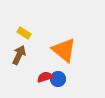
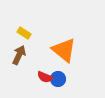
red semicircle: rotated 140 degrees counterclockwise
